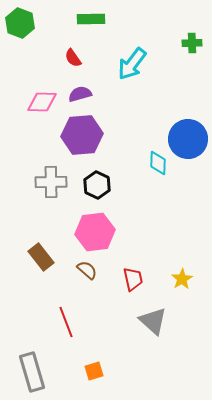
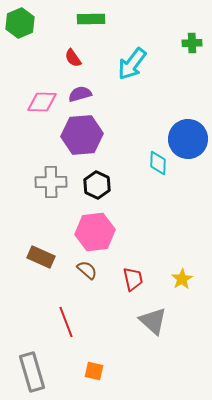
green hexagon: rotated 16 degrees clockwise
brown rectangle: rotated 28 degrees counterclockwise
orange square: rotated 30 degrees clockwise
